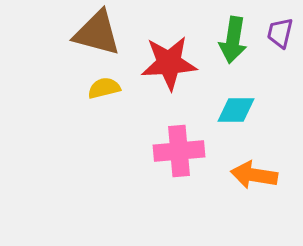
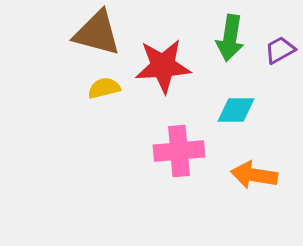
purple trapezoid: moved 17 px down; rotated 48 degrees clockwise
green arrow: moved 3 px left, 2 px up
red star: moved 6 px left, 3 px down
